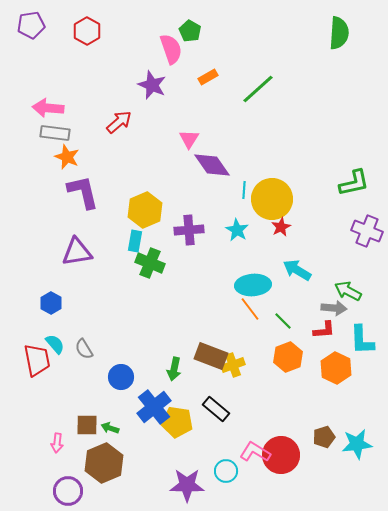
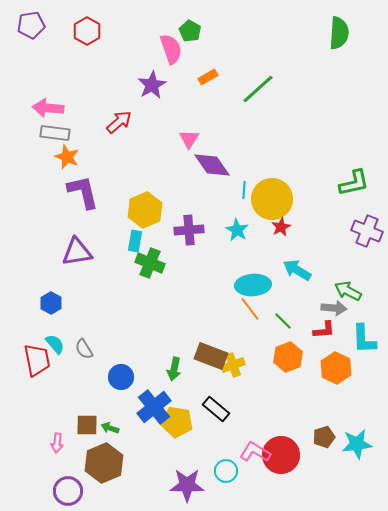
purple star at (152, 85): rotated 20 degrees clockwise
cyan L-shape at (362, 340): moved 2 px right, 1 px up
